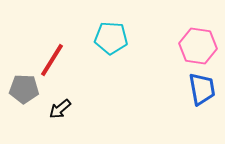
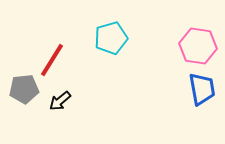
cyan pentagon: rotated 20 degrees counterclockwise
gray pentagon: rotated 8 degrees counterclockwise
black arrow: moved 8 px up
